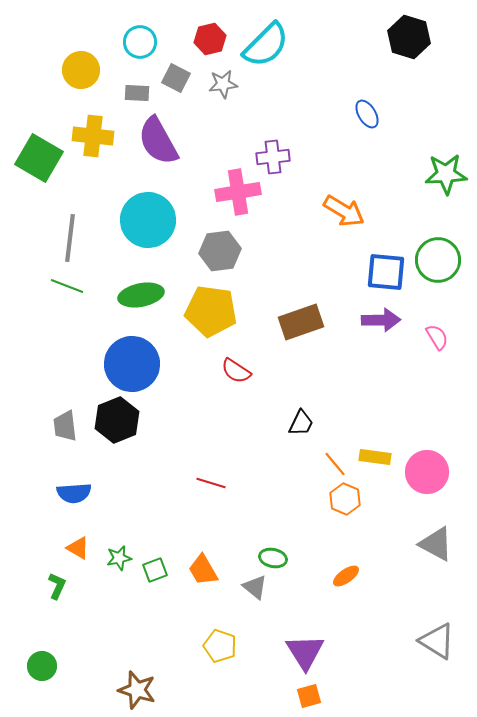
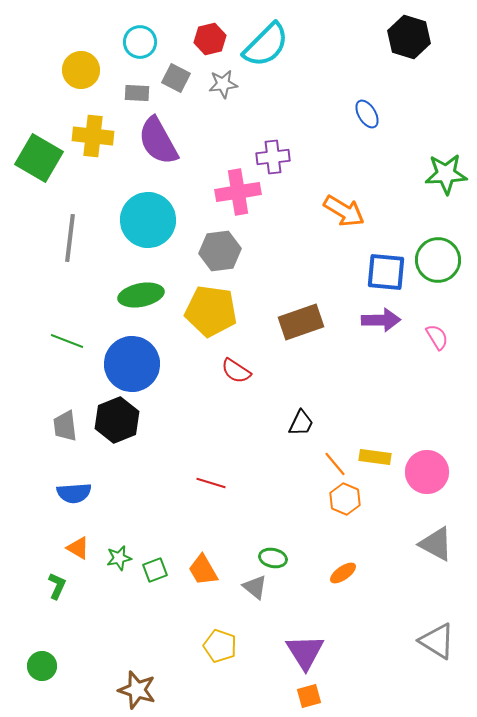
green line at (67, 286): moved 55 px down
orange ellipse at (346, 576): moved 3 px left, 3 px up
